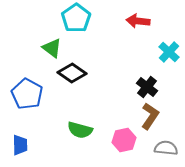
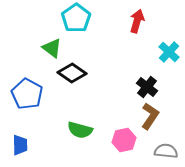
red arrow: moved 1 px left; rotated 100 degrees clockwise
gray semicircle: moved 3 px down
